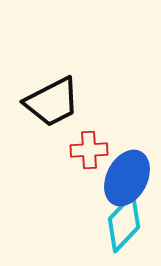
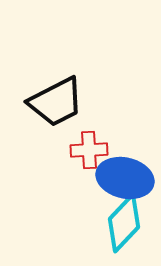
black trapezoid: moved 4 px right
blue ellipse: moved 2 px left; rotated 76 degrees clockwise
